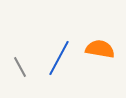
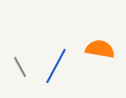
blue line: moved 3 px left, 8 px down
